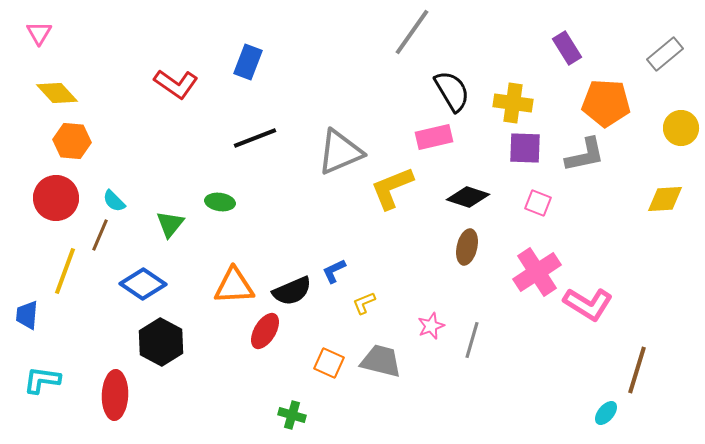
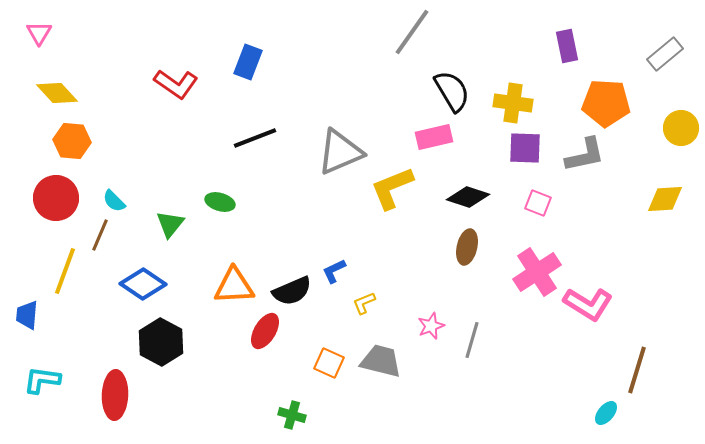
purple rectangle at (567, 48): moved 2 px up; rotated 20 degrees clockwise
green ellipse at (220, 202): rotated 8 degrees clockwise
